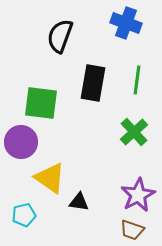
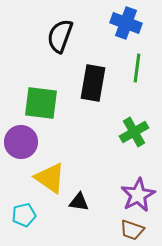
green line: moved 12 px up
green cross: rotated 12 degrees clockwise
